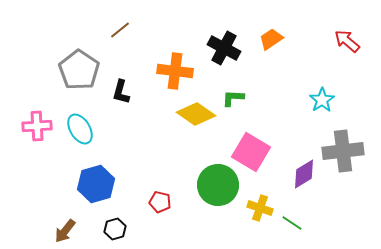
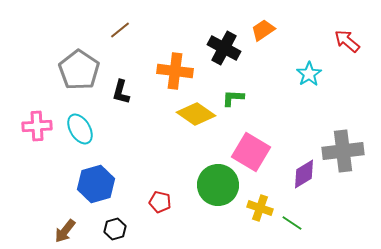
orange trapezoid: moved 8 px left, 9 px up
cyan star: moved 13 px left, 26 px up
